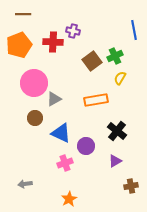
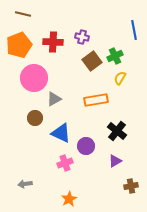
brown line: rotated 14 degrees clockwise
purple cross: moved 9 px right, 6 px down
pink circle: moved 5 px up
